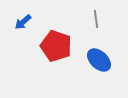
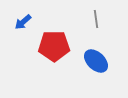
red pentagon: moved 2 px left; rotated 20 degrees counterclockwise
blue ellipse: moved 3 px left, 1 px down
